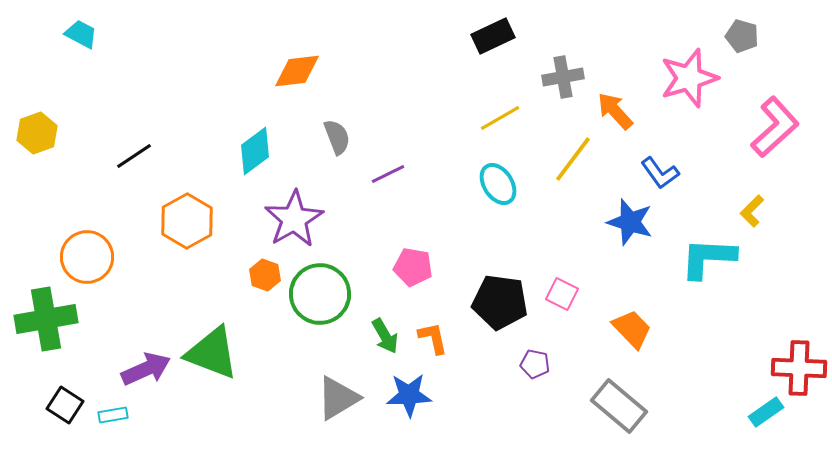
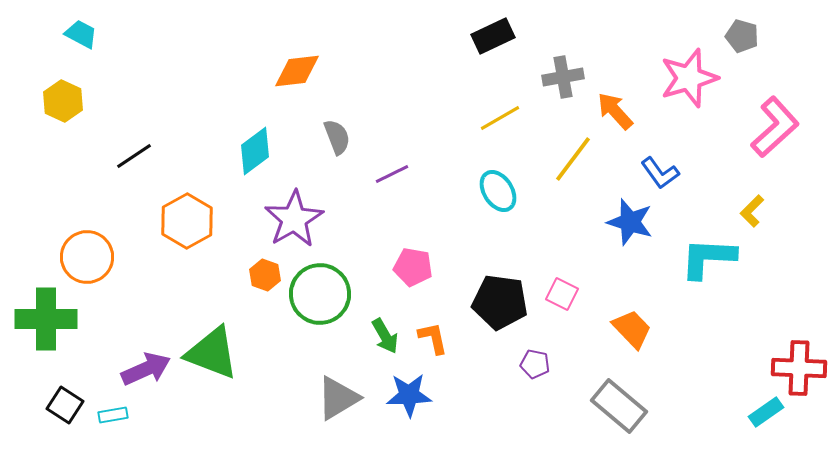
yellow hexagon at (37, 133): moved 26 px right, 32 px up; rotated 15 degrees counterclockwise
purple line at (388, 174): moved 4 px right
cyan ellipse at (498, 184): moved 7 px down
green cross at (46, 319): rotated 10 degrees clockwise
